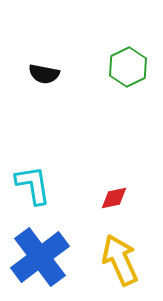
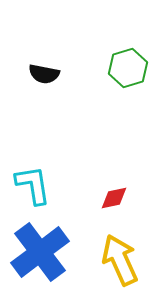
green hexagon: moved 1 px down; rotated 9 degrees clockwise
blue cross: moved 5 px up
